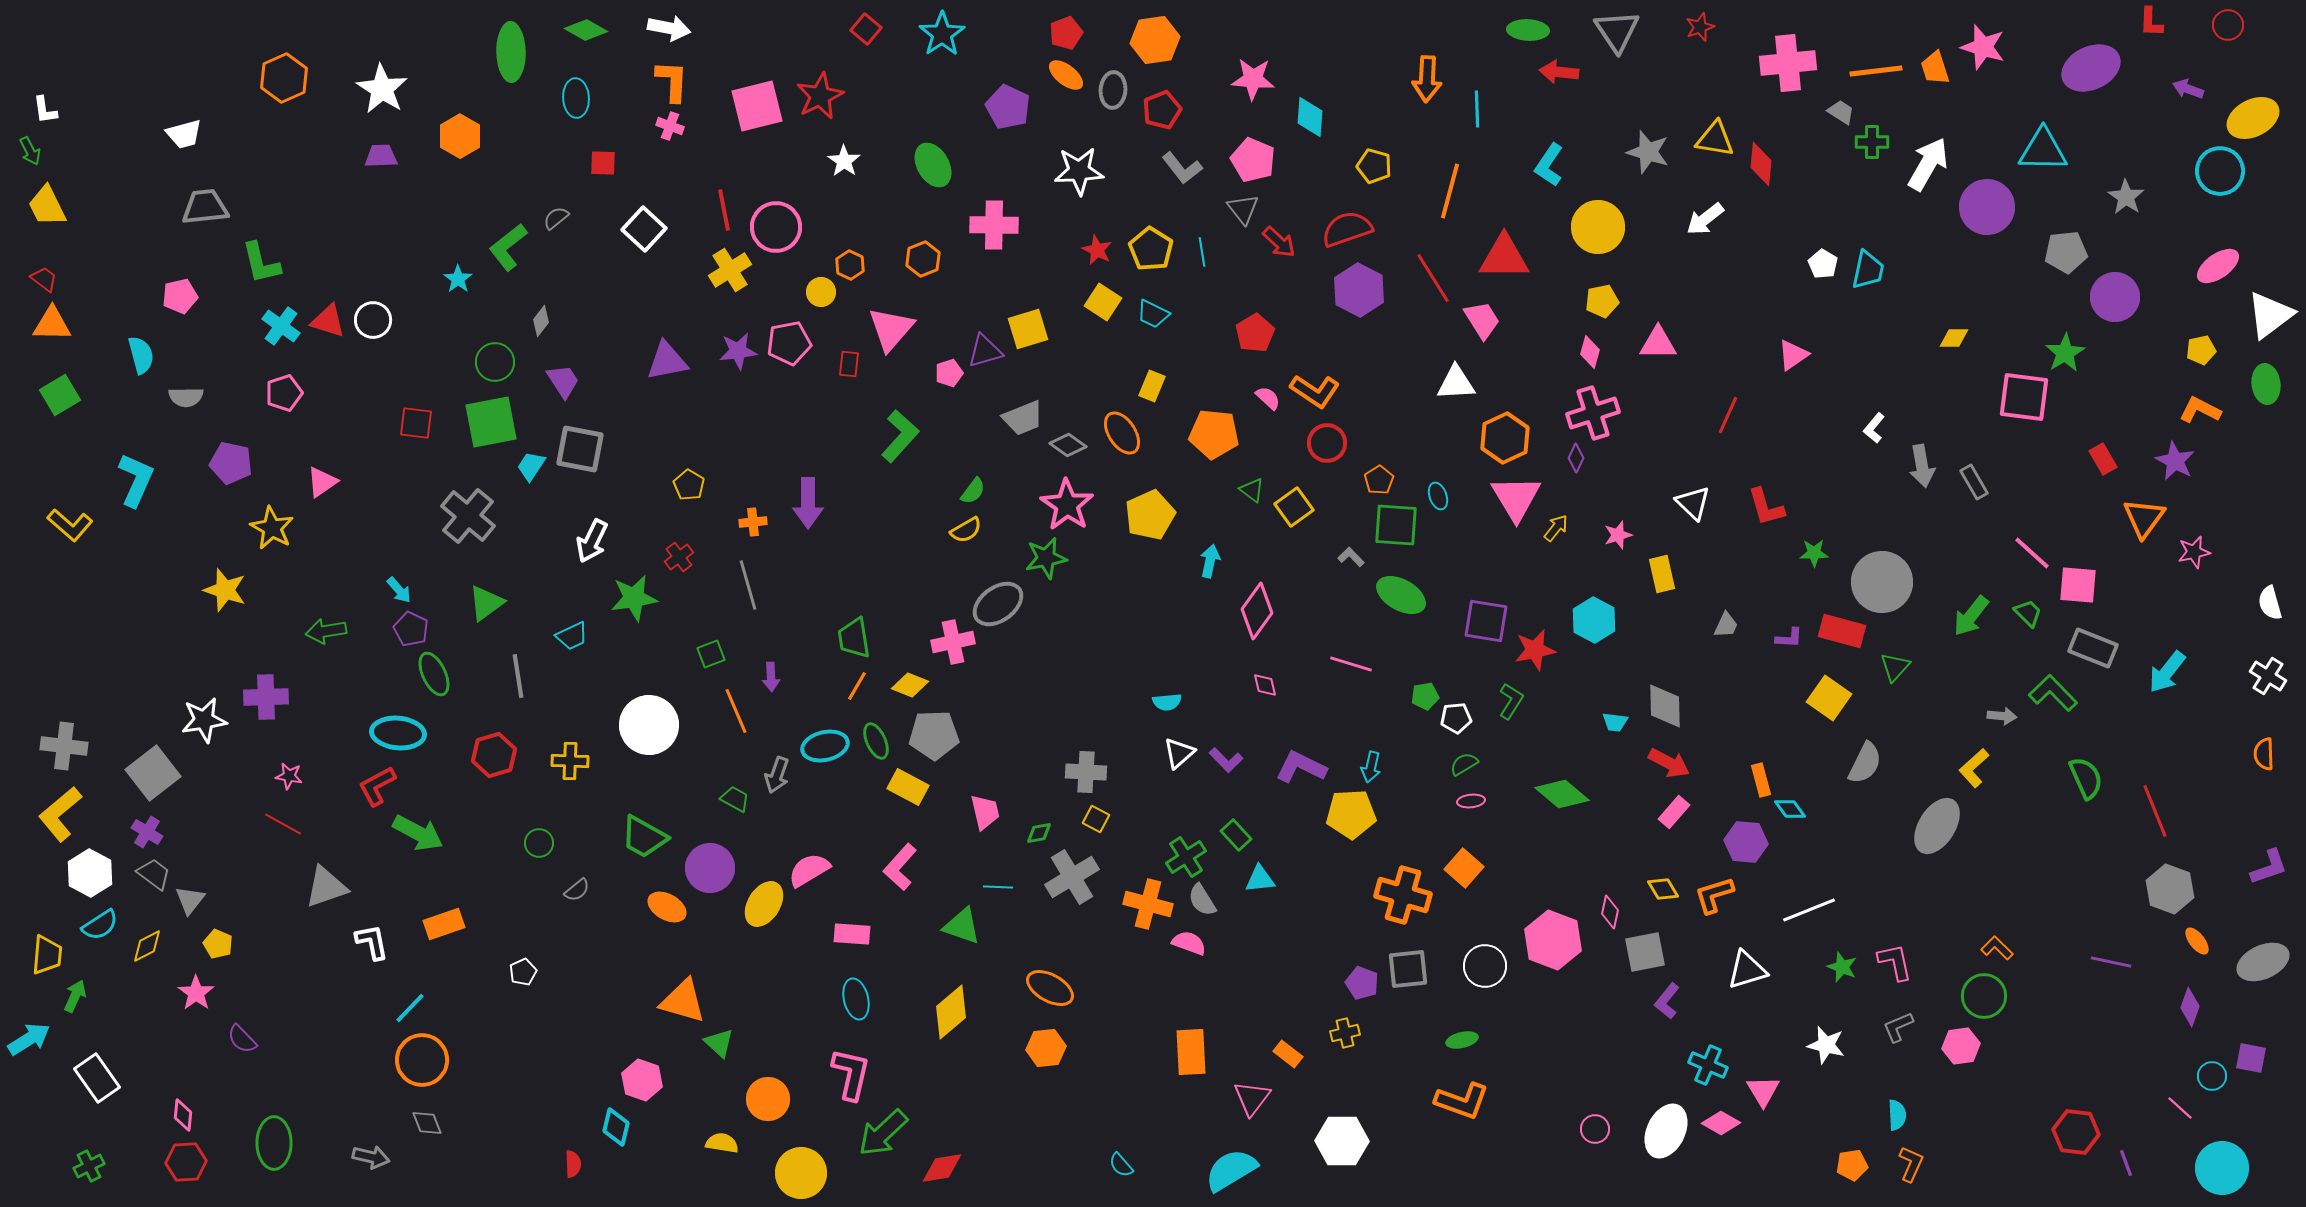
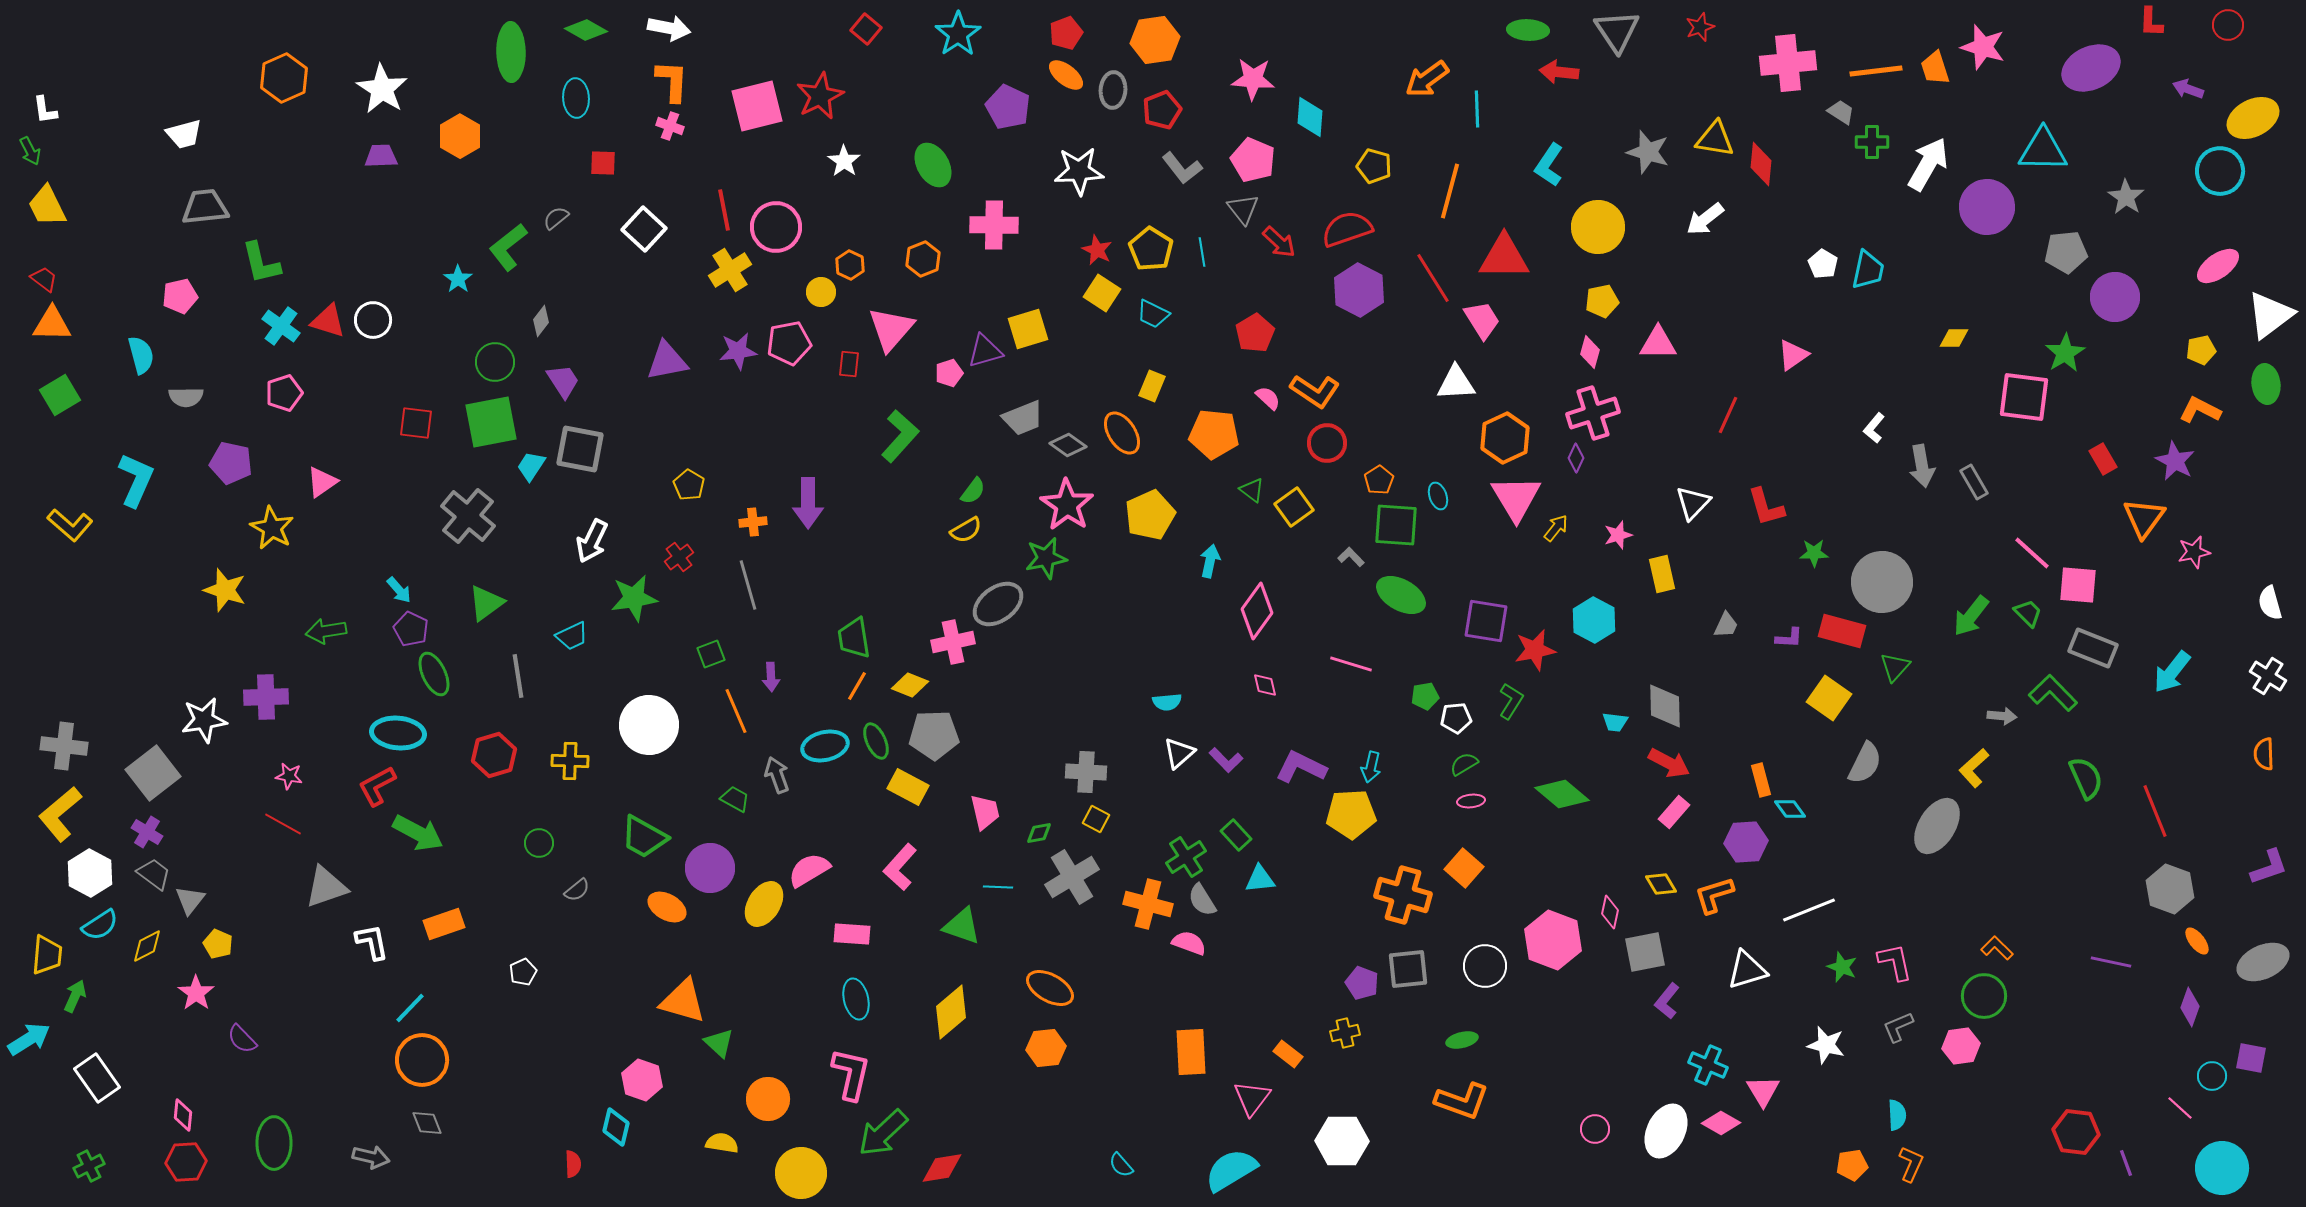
cyan star at (942, 34): moved 16 px right
orange arrow at (1427, 79): rotated 51 degrees clockwise
yellow square at (1103, 302): moved 1 px left, 9 px up
white triangle at (1693, 503): rotated 30 degrees clockwise
cyan arrow at (2167, 672): moved 5 px right
gray arrow at (777, 775): rotated 141 degrees clockwise
purple hexagon at (1746, 842): rotated 9 degrees counterclockwise
yellow diamond at (1663, 889): moved 2 px left, 5 px up
